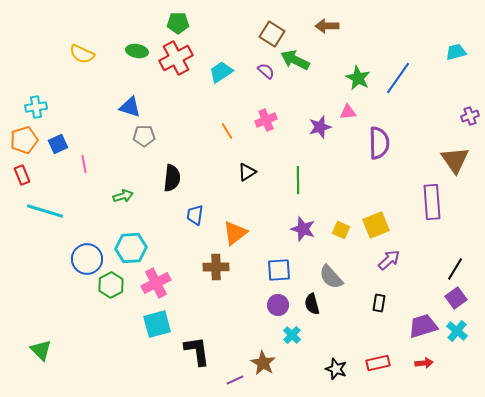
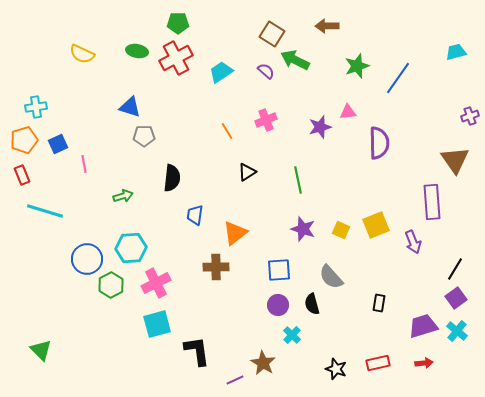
green star at (358, 78): moved 1 px left, 12 px up; rotated 25 degrees clockwise
green line at (298, 180): rotated 12 degrees counterclockwise
purple arrow at (389, 260): moved 24 px right, 18 px up; rotated 110 degrees clockwise
